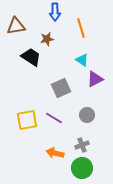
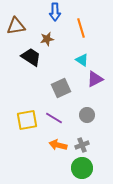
orange arrow: moved 3 px right, 8 px up
